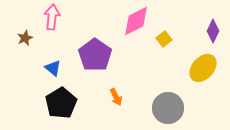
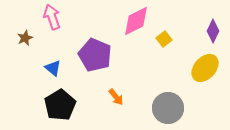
pink arrow: rotated 25 degrees counterclockwise
purple pentagon: rotated 12 degrees counterclockwise
yellow ellipse: moved 2 px right
orange arrow: rotated 12 degrees counterclockwise
black pentagon: moved 1 px left, 2 px down
